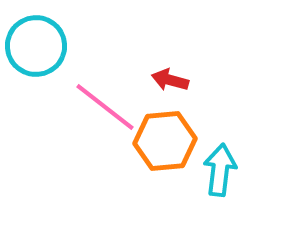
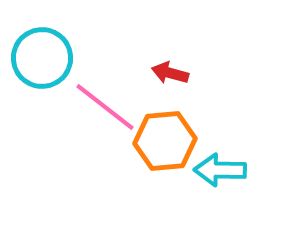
cyan circle: moved 6 px right, 12 px down
red arrow: moved 7 px up
cyan arrow: rotated 96 degrees counterclockwise
